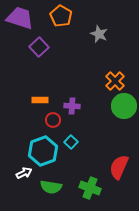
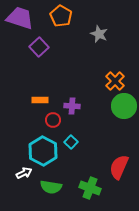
cyan hexagon: rotated 12 degrees counterclockwise
